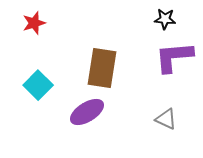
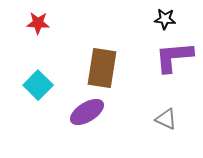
red star: moved 4 px right; rotated 20 degrees clockwise
